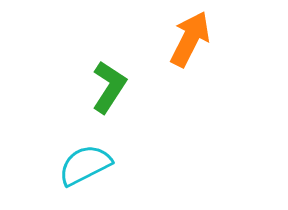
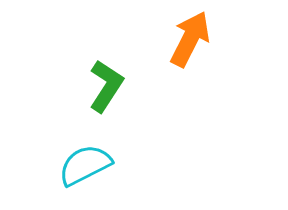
green L-shape: moved 3 px left, 1 px up
